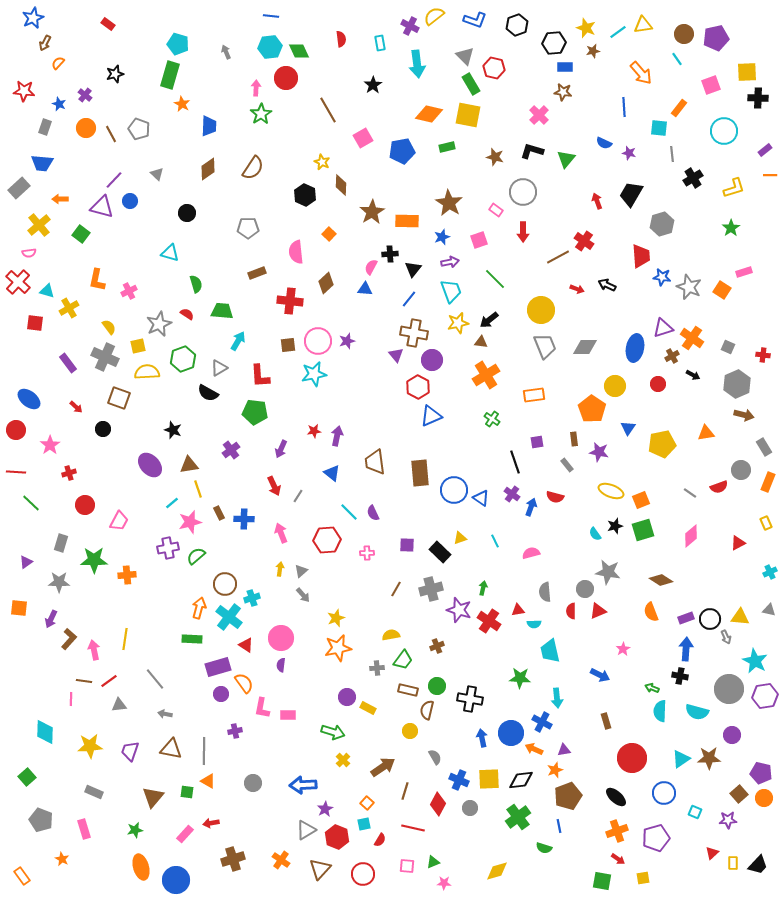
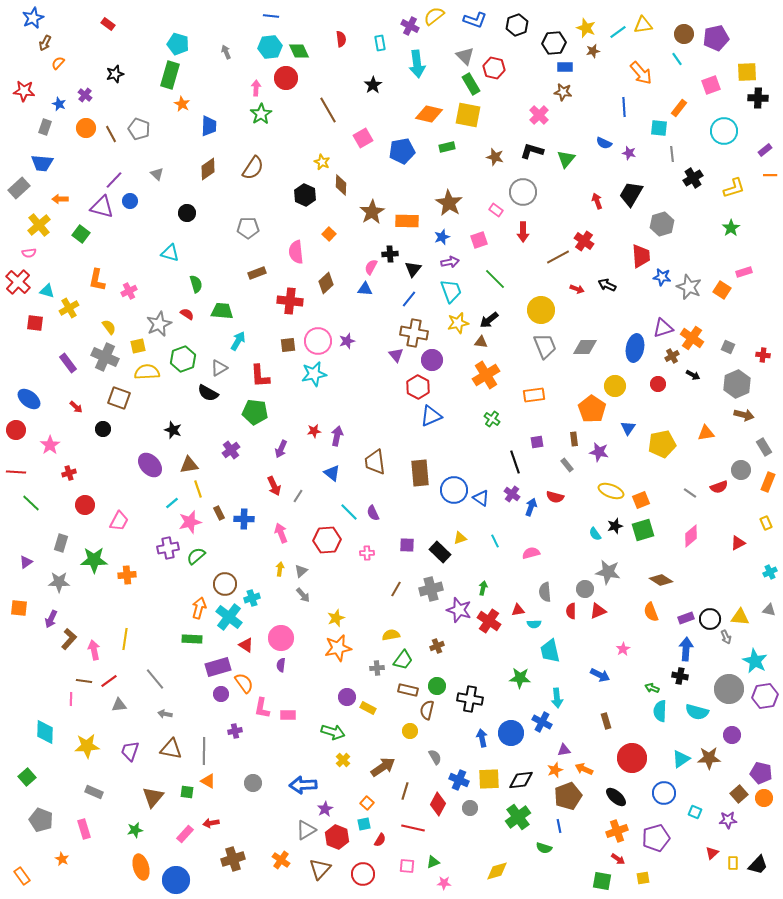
yellow star at (90, 746): moved 3 px left
orange arrow at (534, 749): moved 50 px right, 20 px down
